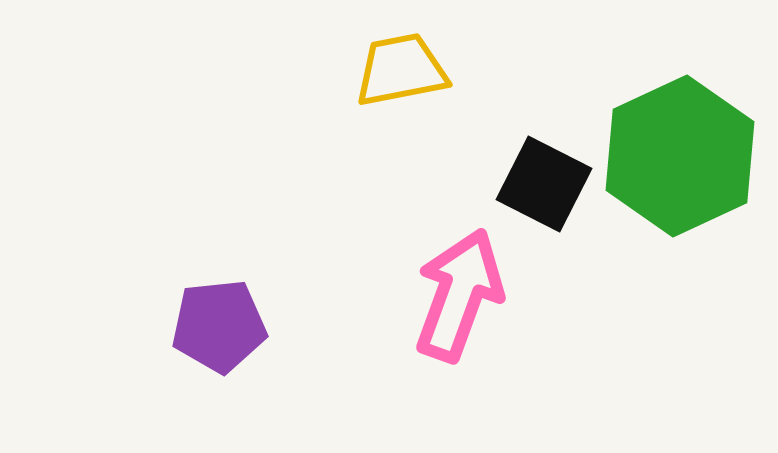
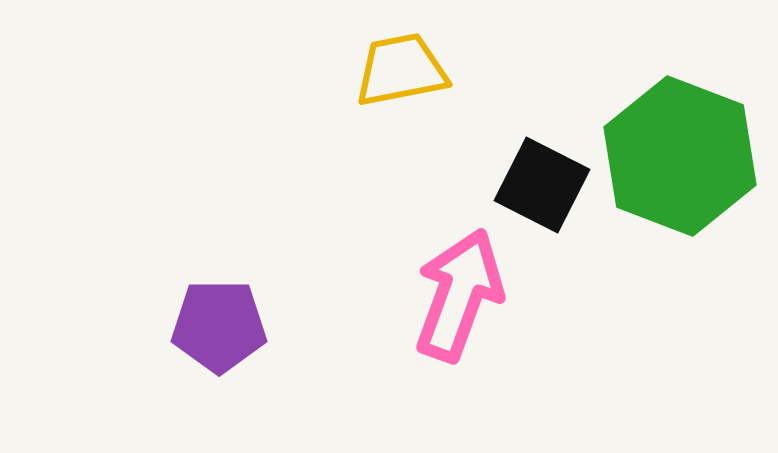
green hexagon: rotated 14 degrees counterclockwise
black square: moved 2 px left, 1 px down
purple pentagon: rotated 6 degrees clockwise
